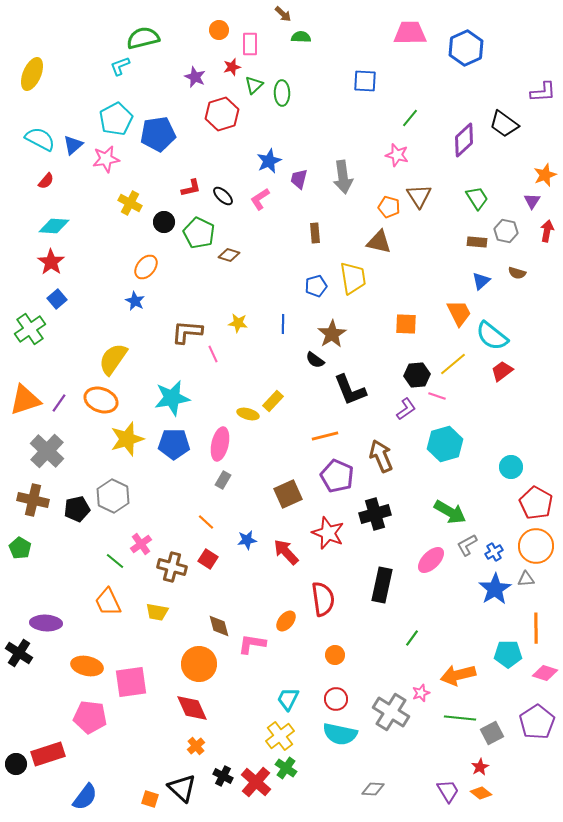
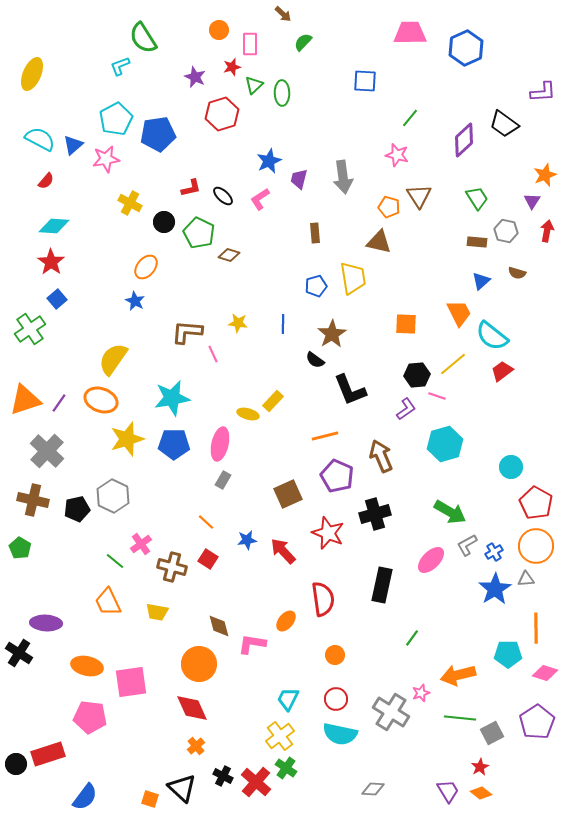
green semicircle at (301, 37): moved 2 px right, 5 px down; rotated 48 degrees counterclockwise
green semicircle at (143, 38): rotated 108 degrees counterclockwise
red arrow at (286, 552): moved 3 px left, 1 px up
